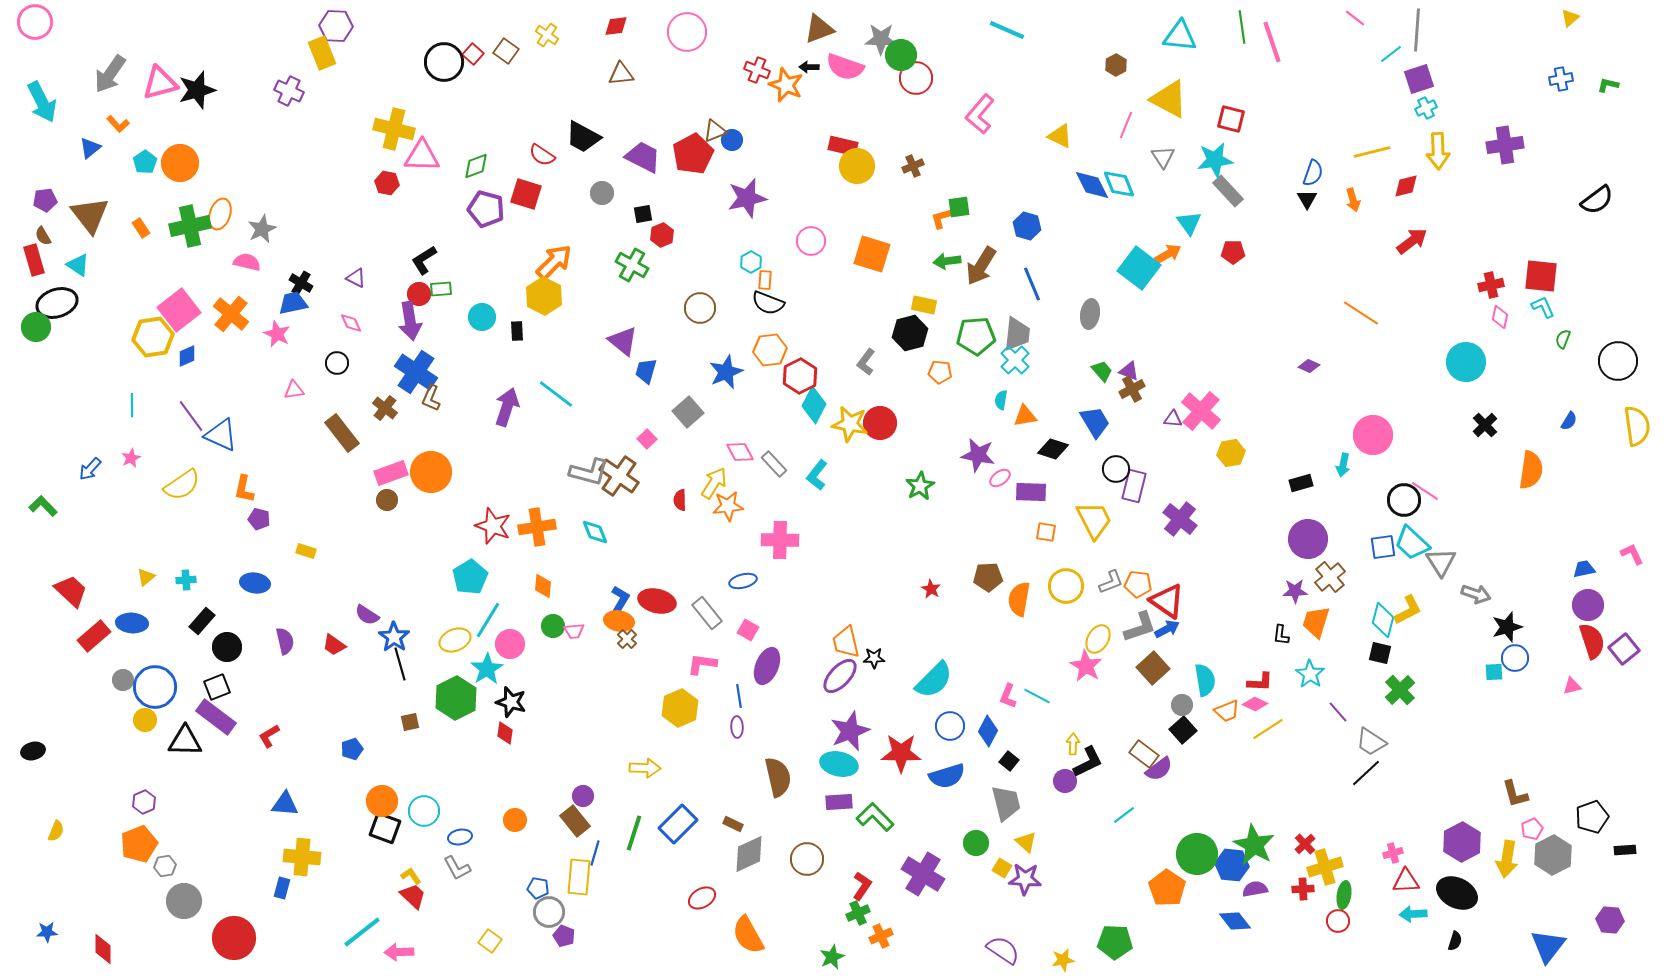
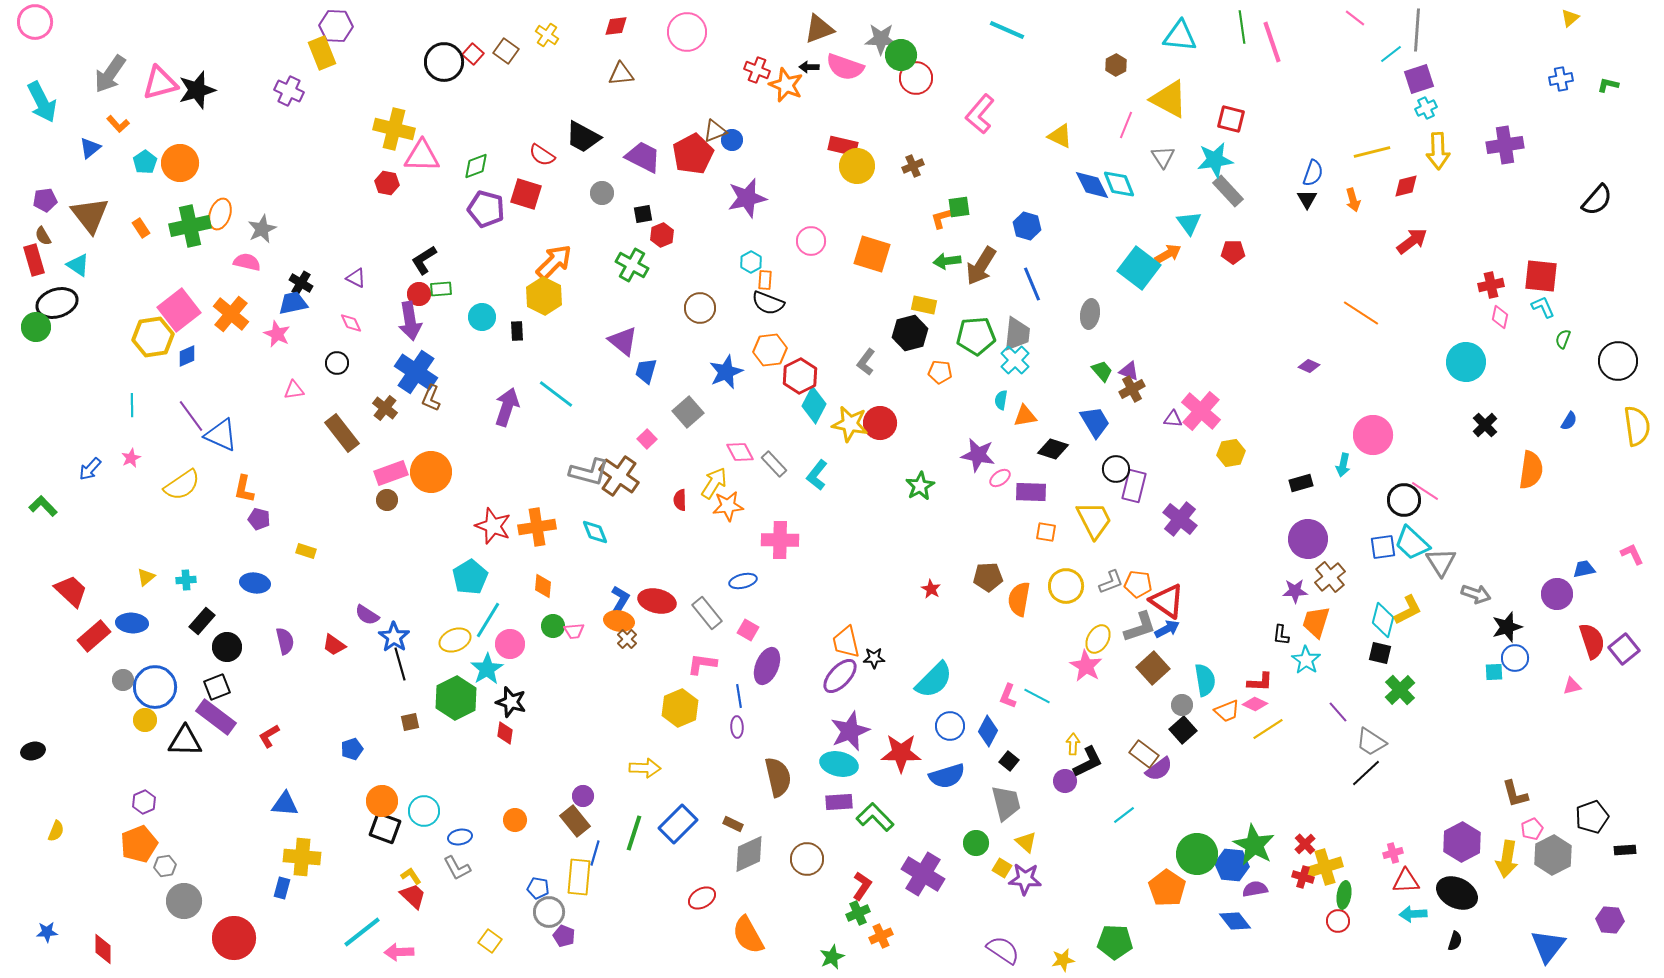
black semicircle at (1597, 200): rotated 12 degrees counterclockwise
purple circle at (1588, 605): moved 31 px left, 11 px up
cyan star at (1310, 674): moved 4 px left, 14 px up
red cross at (1303, 889): moved 12 px up; rotated 20 degrees clockwise
